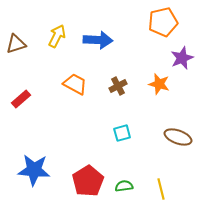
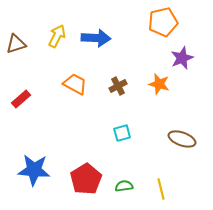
blue arrow: moved 2 px left, 2 px up
brown ellipse: moved 4 px right, 2 px down
red pentagon: moved 2 px left, 2 px up
